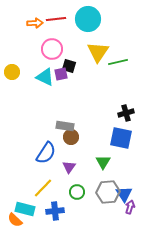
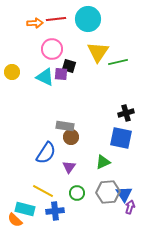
purple square: rotated 16 degrees clockwise
green triangle: rotated 35 degrees clockwise
yellow line: moved 3 px down; rotated 75 degrees clockwise
green circle: moved 1 px down
